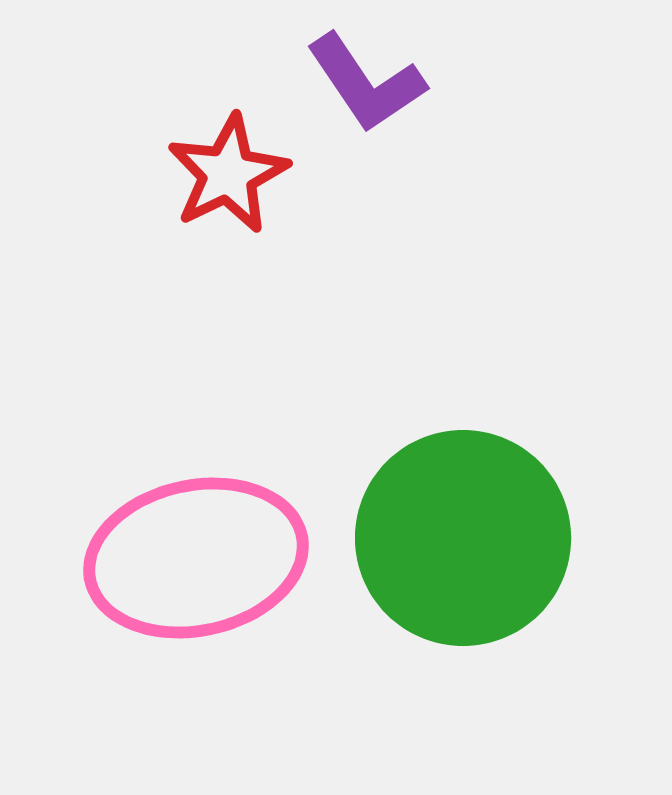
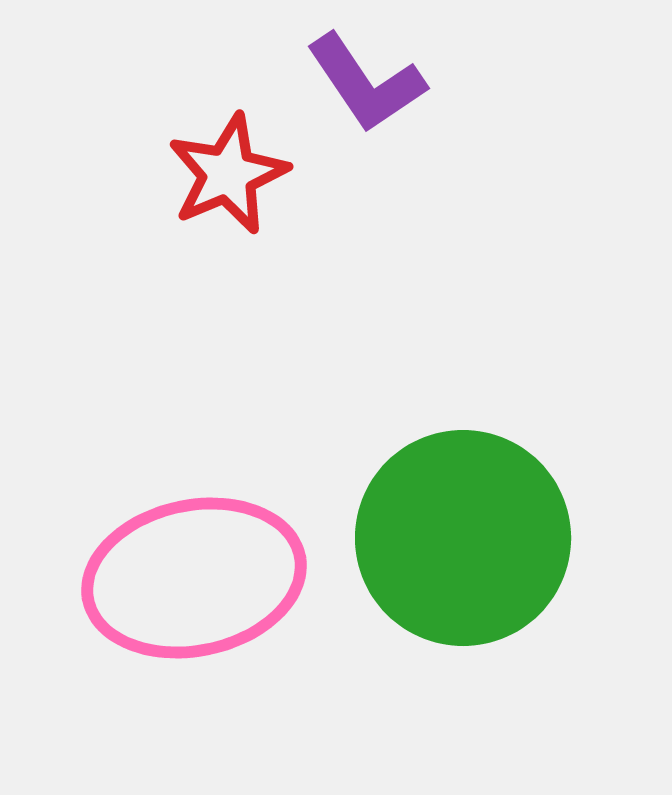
red star: rotated 3 degrees clockwise
pink ellipse: moved 2 px left, 20 px down
